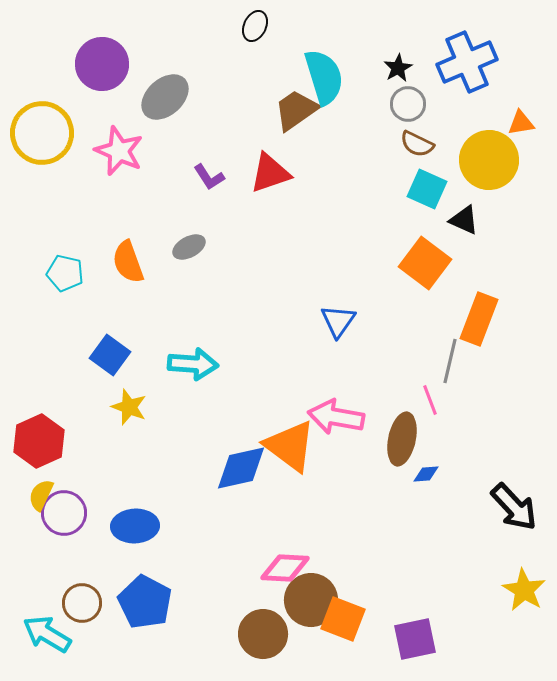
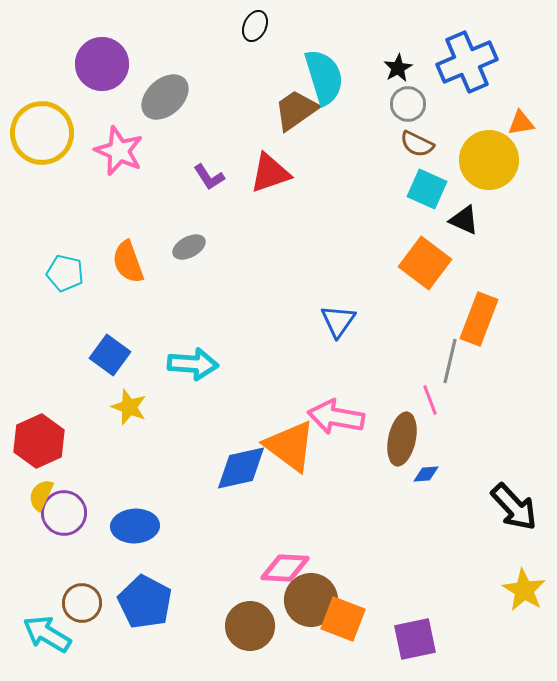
brown circle at (263, 634): moved 13 px left, 8 px up
